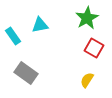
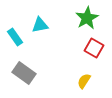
cyan rectangle: moved 2 px right, 1 px down
gray rectangle: moved 2 px left
yellow semicircle: moved 3 px left, 1 px down
